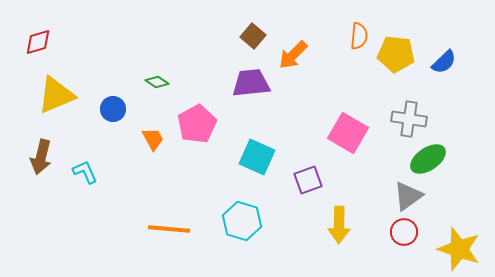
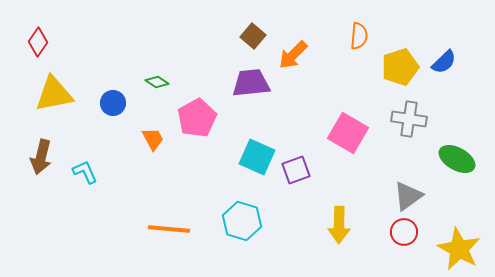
red diamond: rotated 40 degrees counterclockwise
yellow pentagon: moved 4 px right, 13 px down; rotated 24 degrees counterclockwise
yellow triangle: moved 2 px left, 1 px up; rotated 12 degrees clockwise
blue circle: moved 6 px up
pink pentagon: moved 6 px up
green ellipse: moved 29 px right; rotated 63 degrees clockwise
purple square: moved 12 px left, 10 px up
yellow star: rotated 9 degrees clockwise
